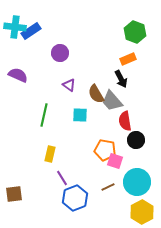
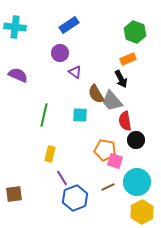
blue rectangle: moved 38 px right, 6 px up
purple triangle: moved 6 px right, 13 px up
